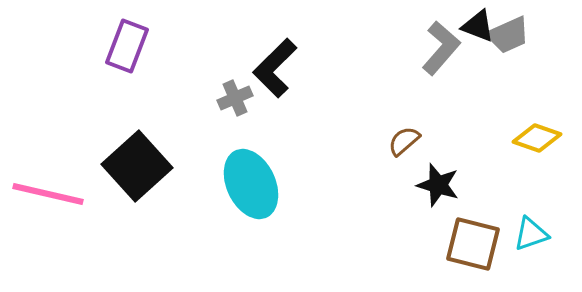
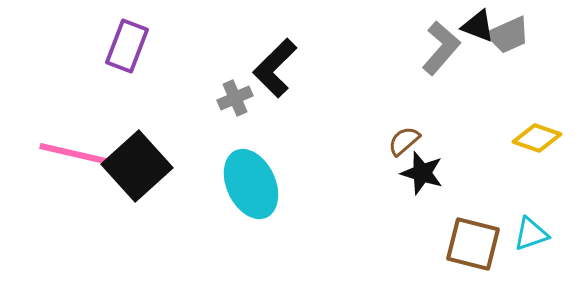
black star: moved 16 px left, 12 px up
pink line: moved 27 px right, 40 px up
